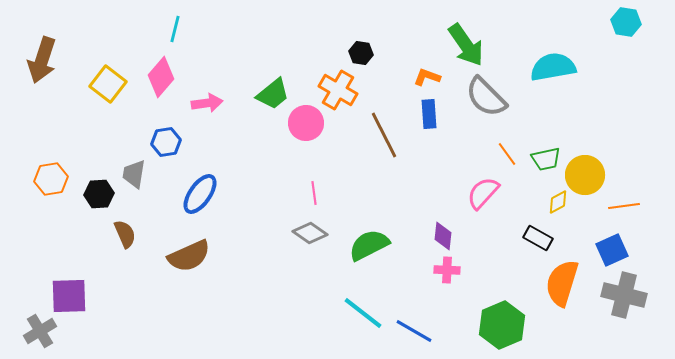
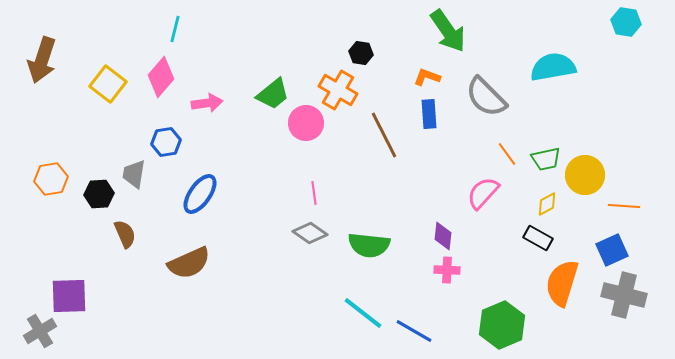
green arrow at (466, 45): moved 18 px left, 14 px up
yellow diamond at (558, 202): moved 11 px left, 2 px down
orange line at (624, 206): rotated 12 degrees clockwise
green semicircle at (369, 245): rotated 147 degrees counterclockwise
brown semicircle at (189, 256): moved 7 px down
